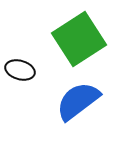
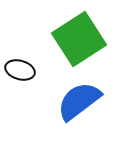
blue semicircle: moved 1 px right
